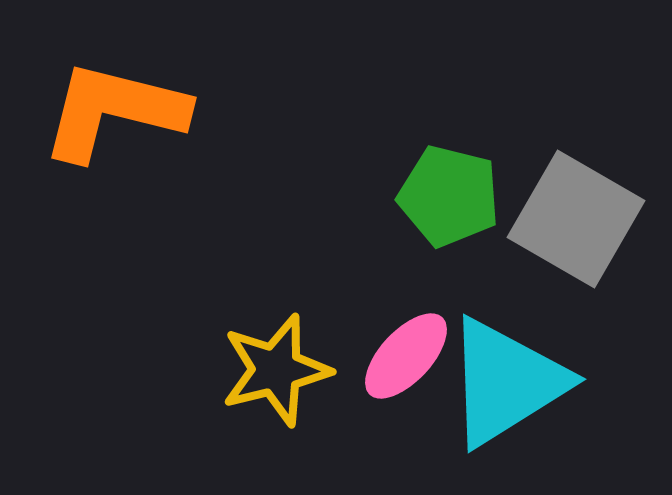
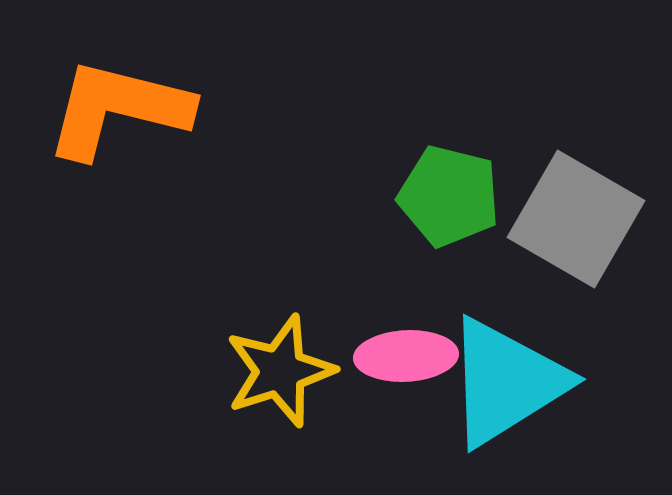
orange L-shape: moved 4 px right, 2 px up
pink ellipse: rotated 44 degrees clockwise
yellow star: moved 4 px right, 1 px down; rotated 4 degrees counterclockwise
